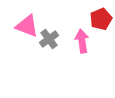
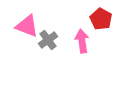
red pentagon: rotated 20 degrees counterclockwise
gray cross: moved 1 px left, 1 px down
